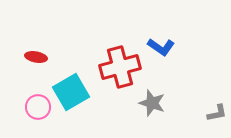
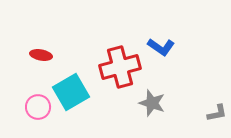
red ellipse: moved 5 px right, 2 px up
